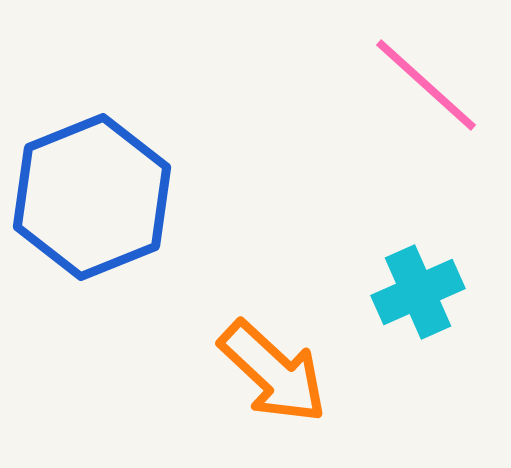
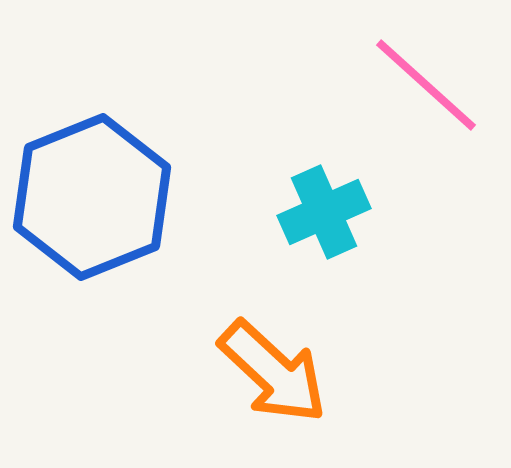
cyan cross: moved 94 px left, 80 px up
